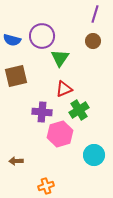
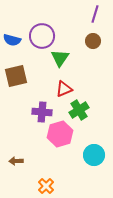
orange cross: rotated 28 degrees counterclockwise
